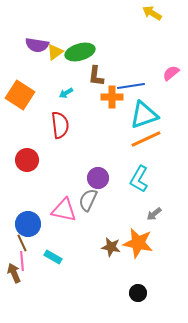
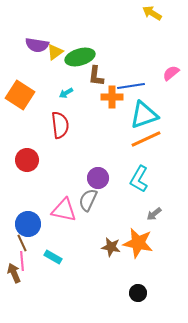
green ellipse: moved 5 px down
